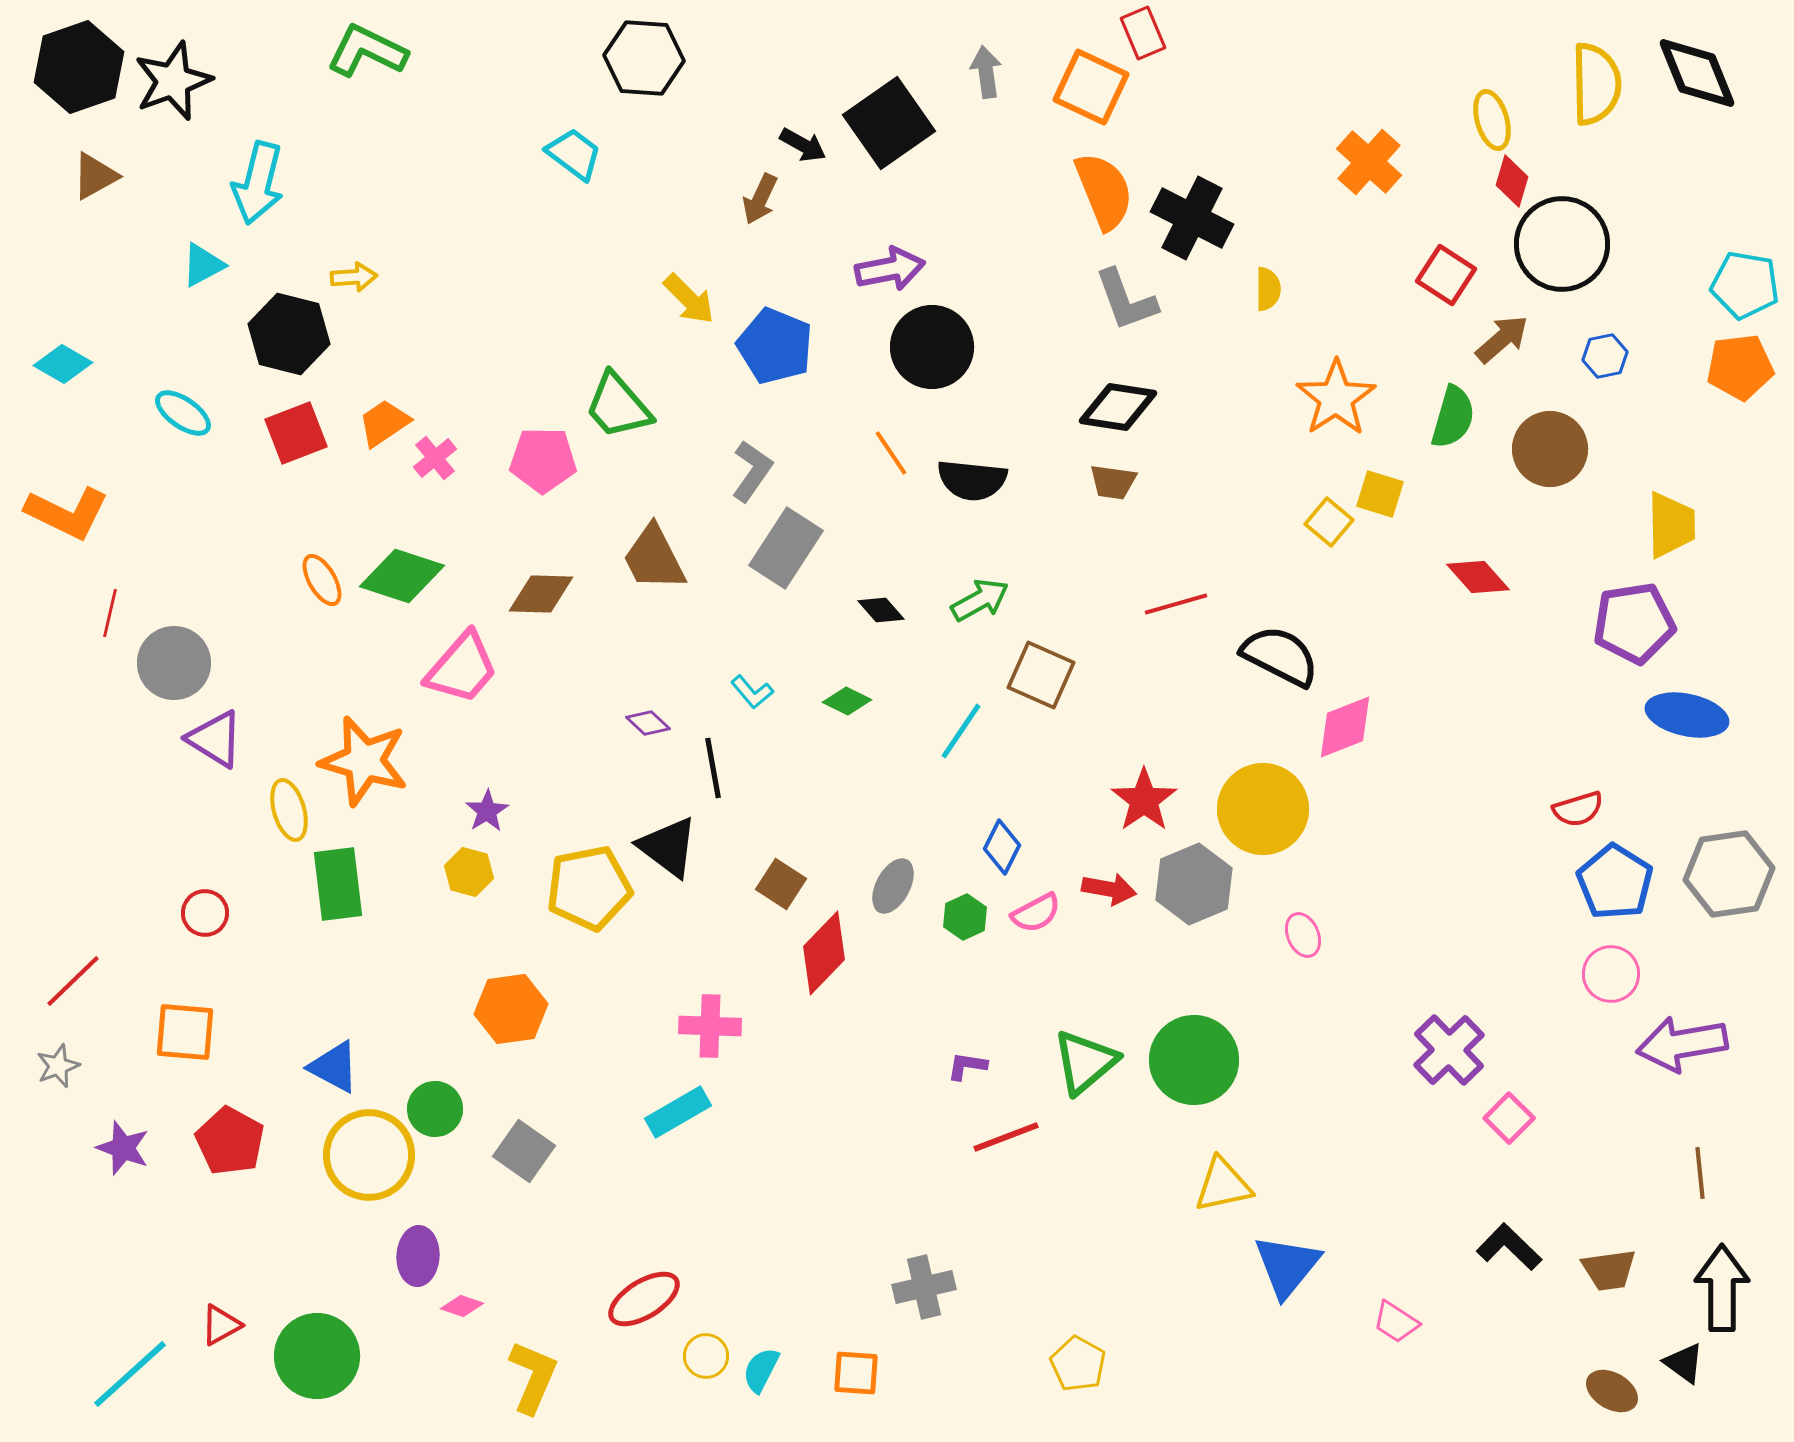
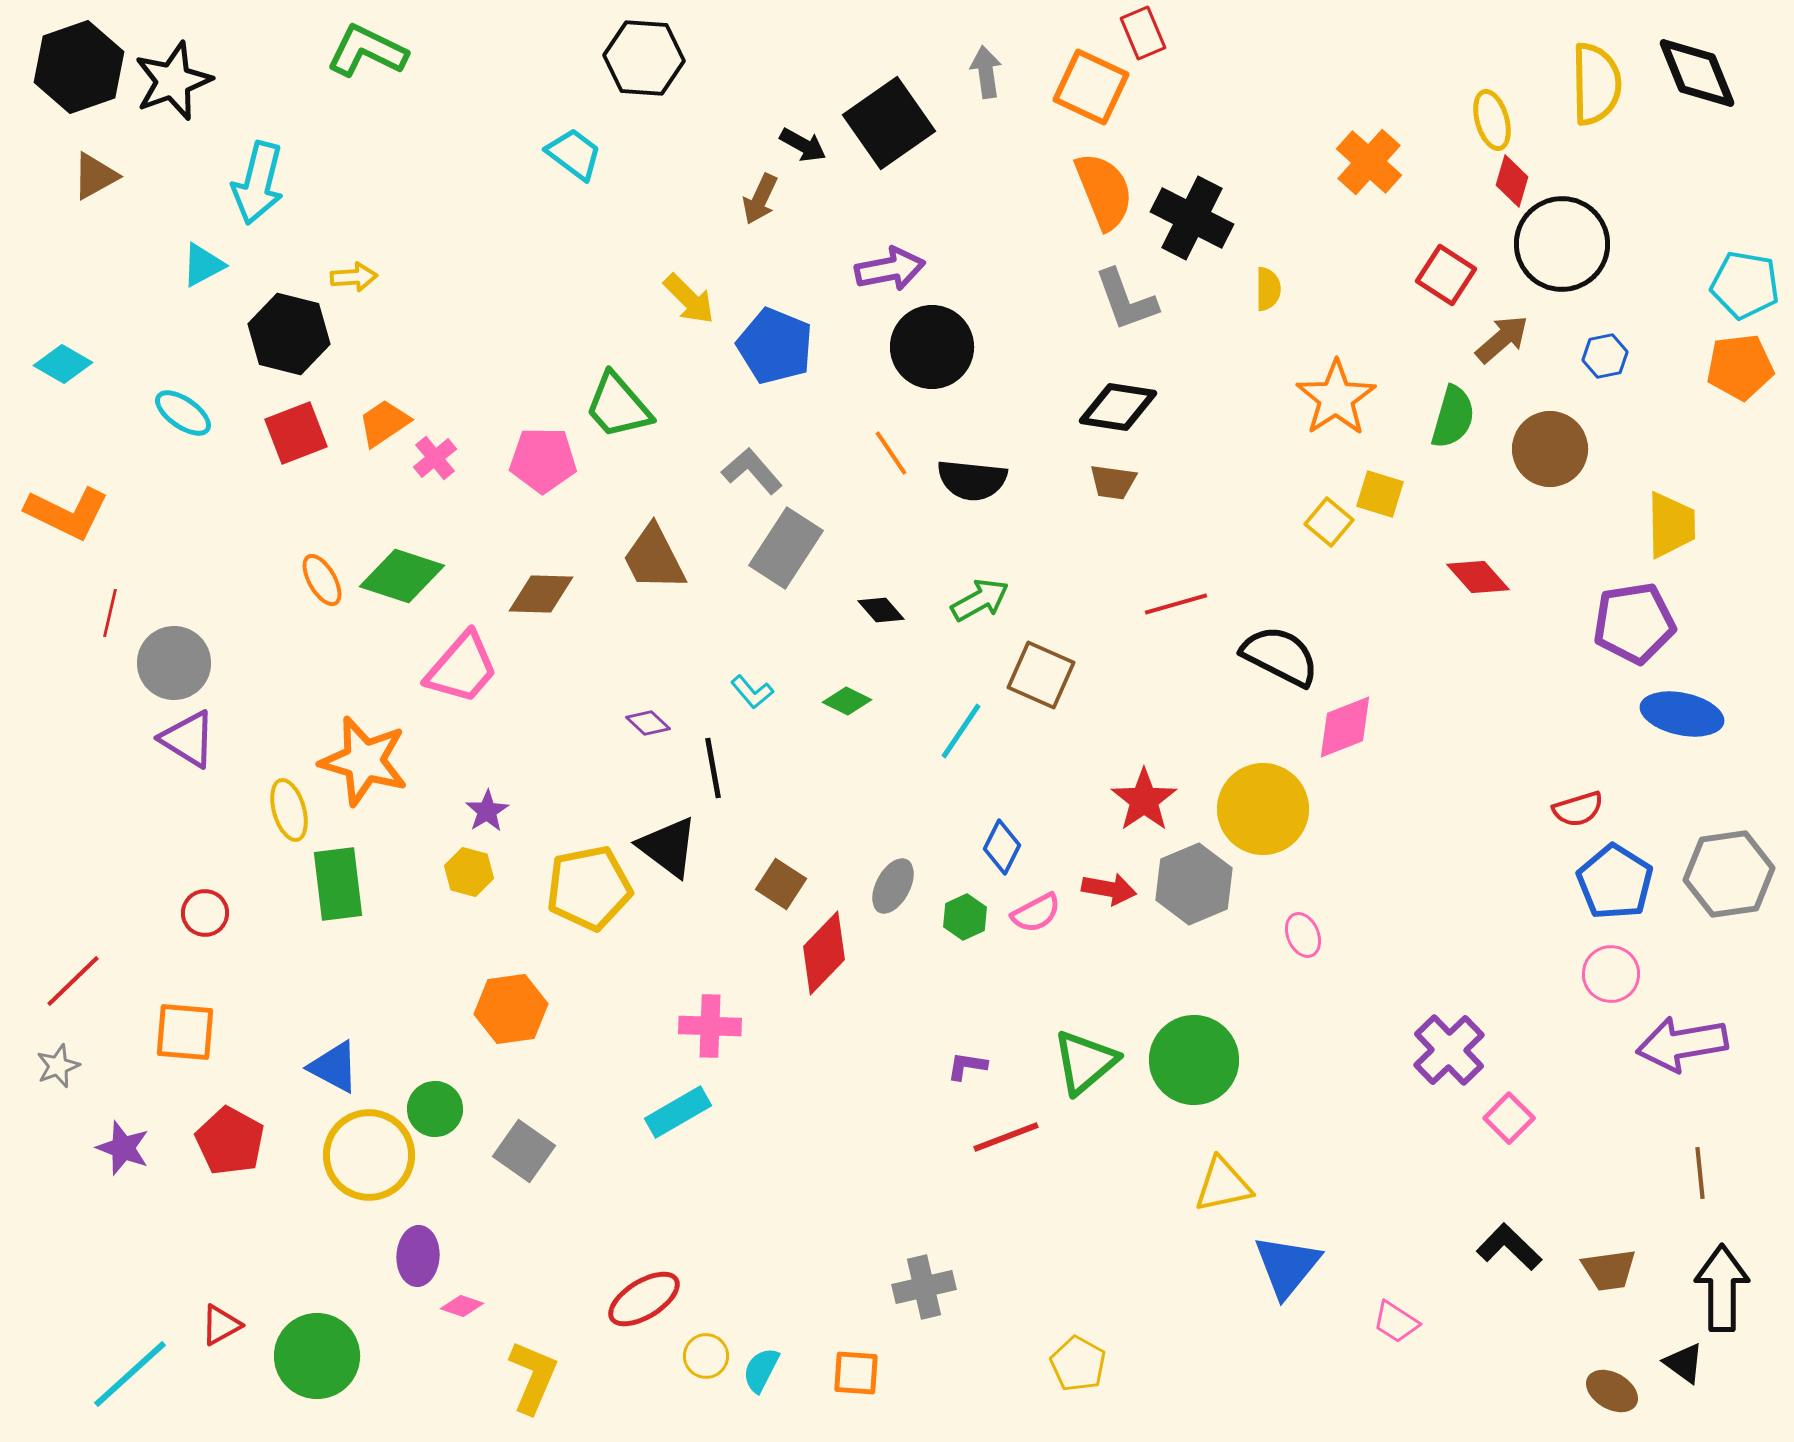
gray L-shape at (752, 471): rotated 76 degrees counterclockwise
blue ellipse at (1687, 715): moved 5 px left, 1 px up
purple triangle at (215, 739): moved 27 px left
